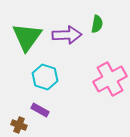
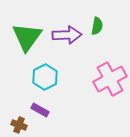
green semicircle: moved 2 px down
cyan hexagon: rotated 15 degrees clockwise
